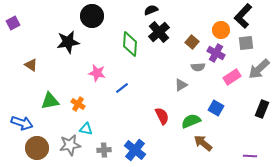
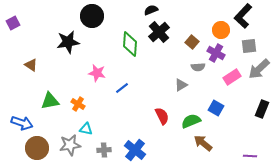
gray square: moved 3 px right, 3 px down
